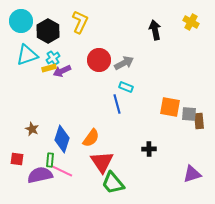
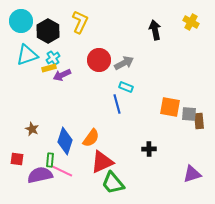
purple arrow: moved 4 px down
blue diamond: moved 3 px right, 2 px down
red triangle: rotated 40 degrees clockwise
